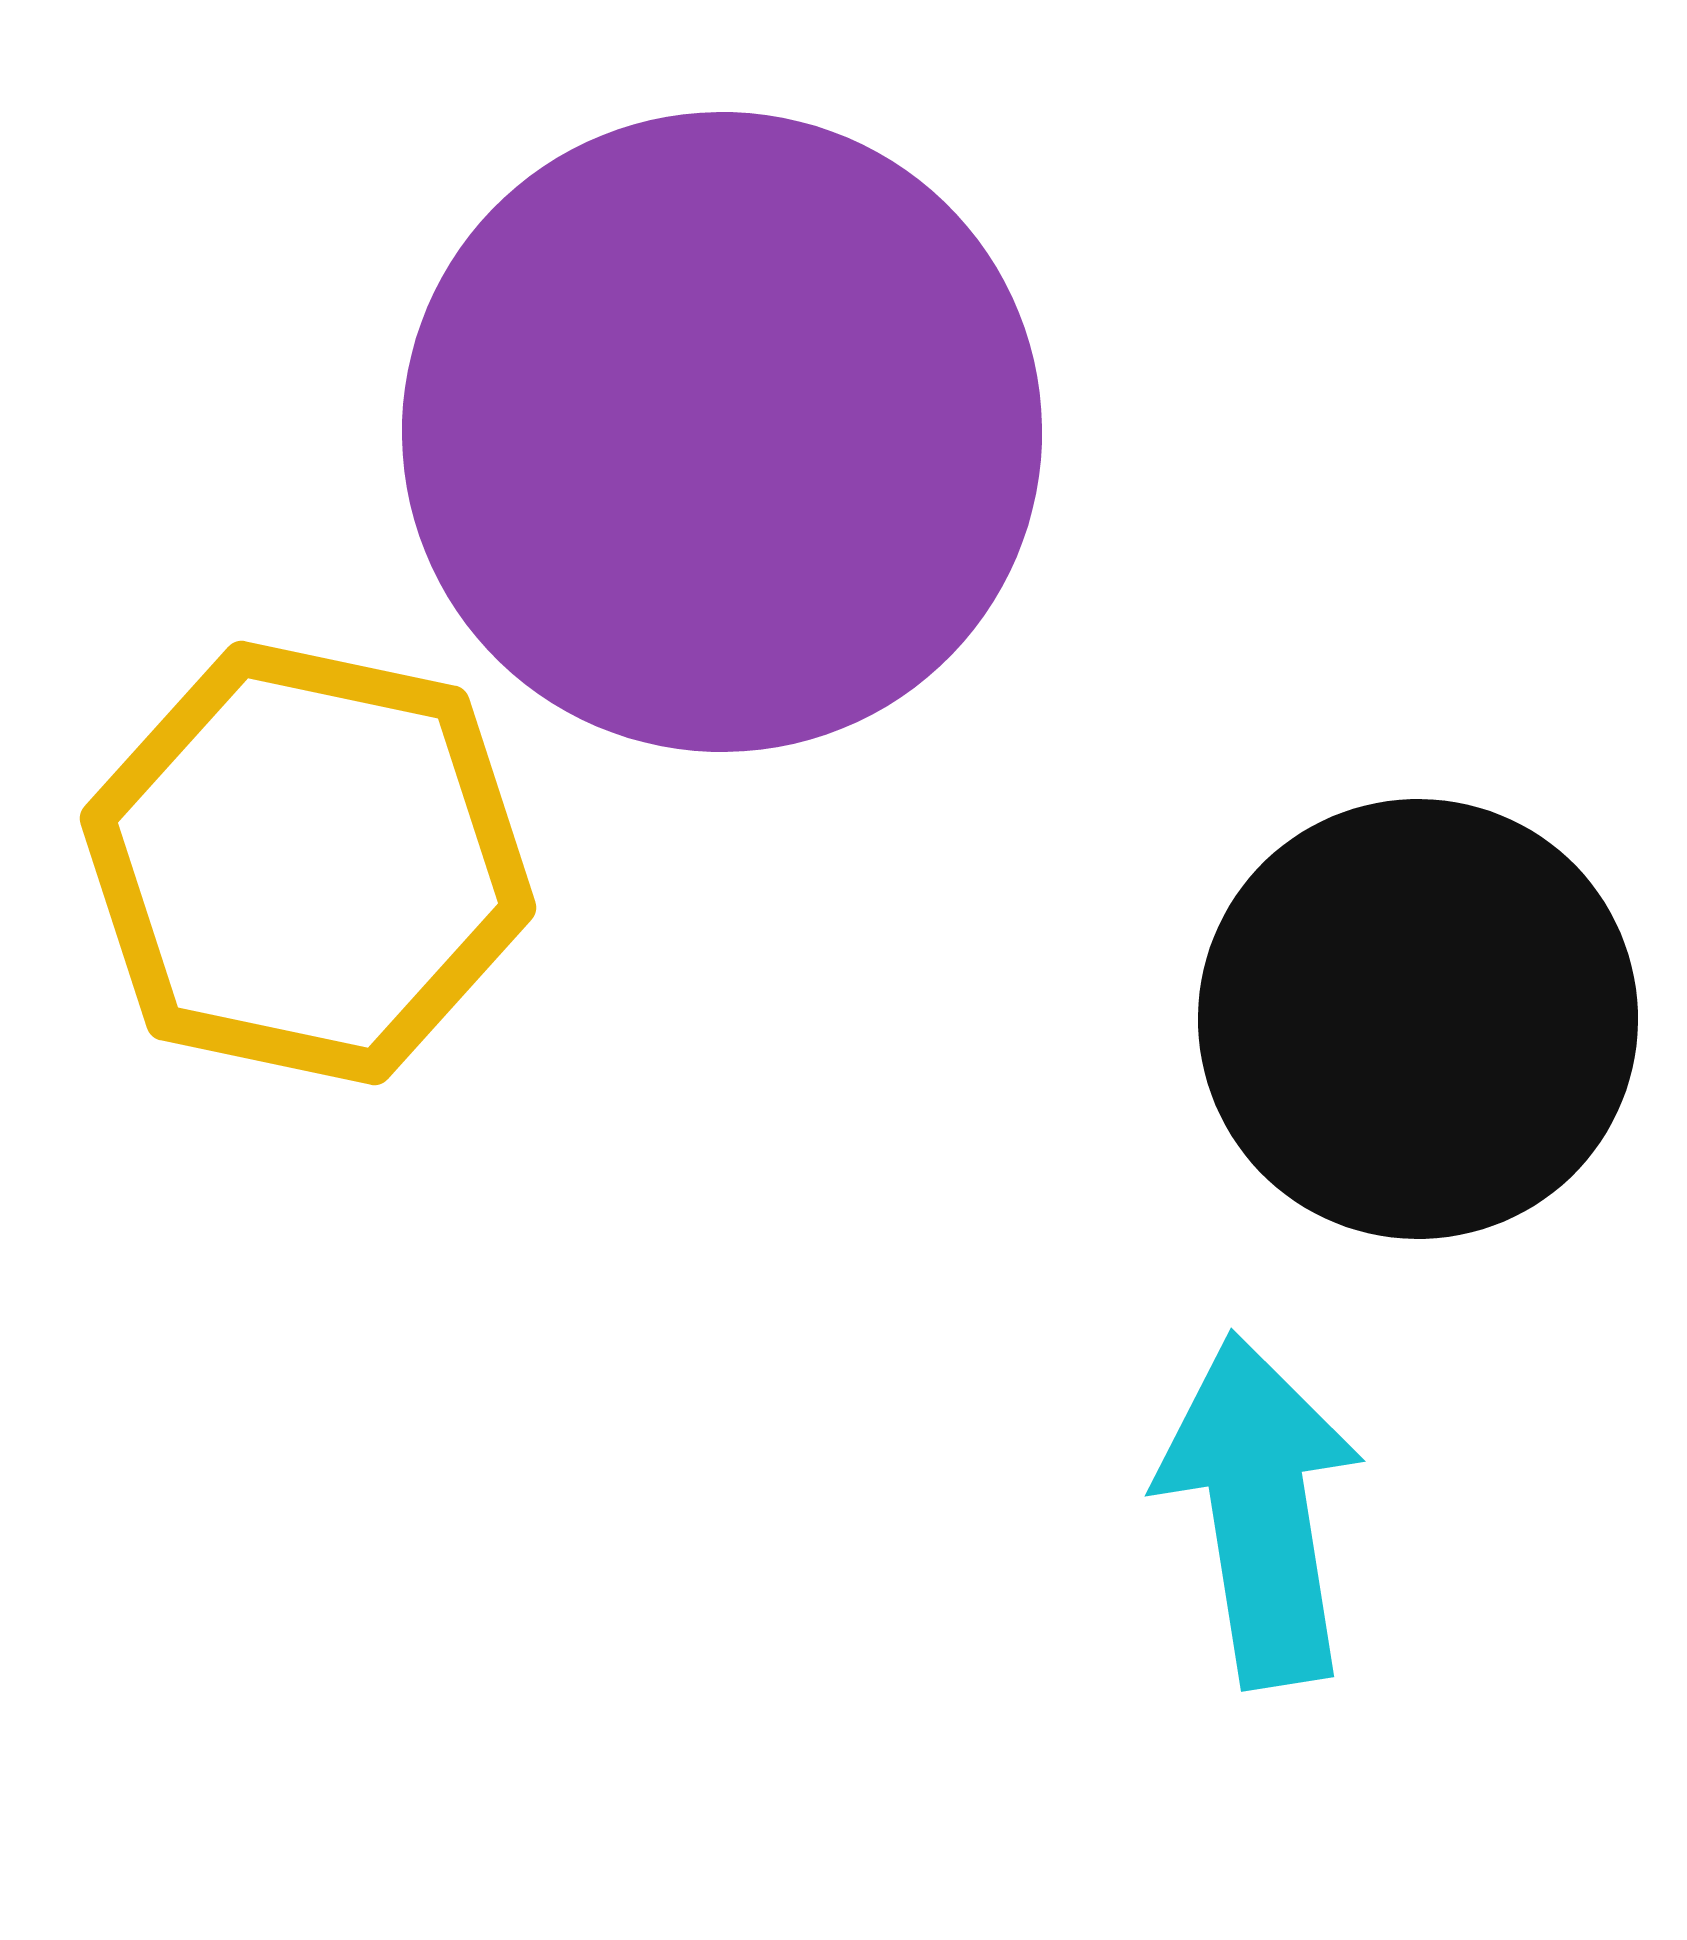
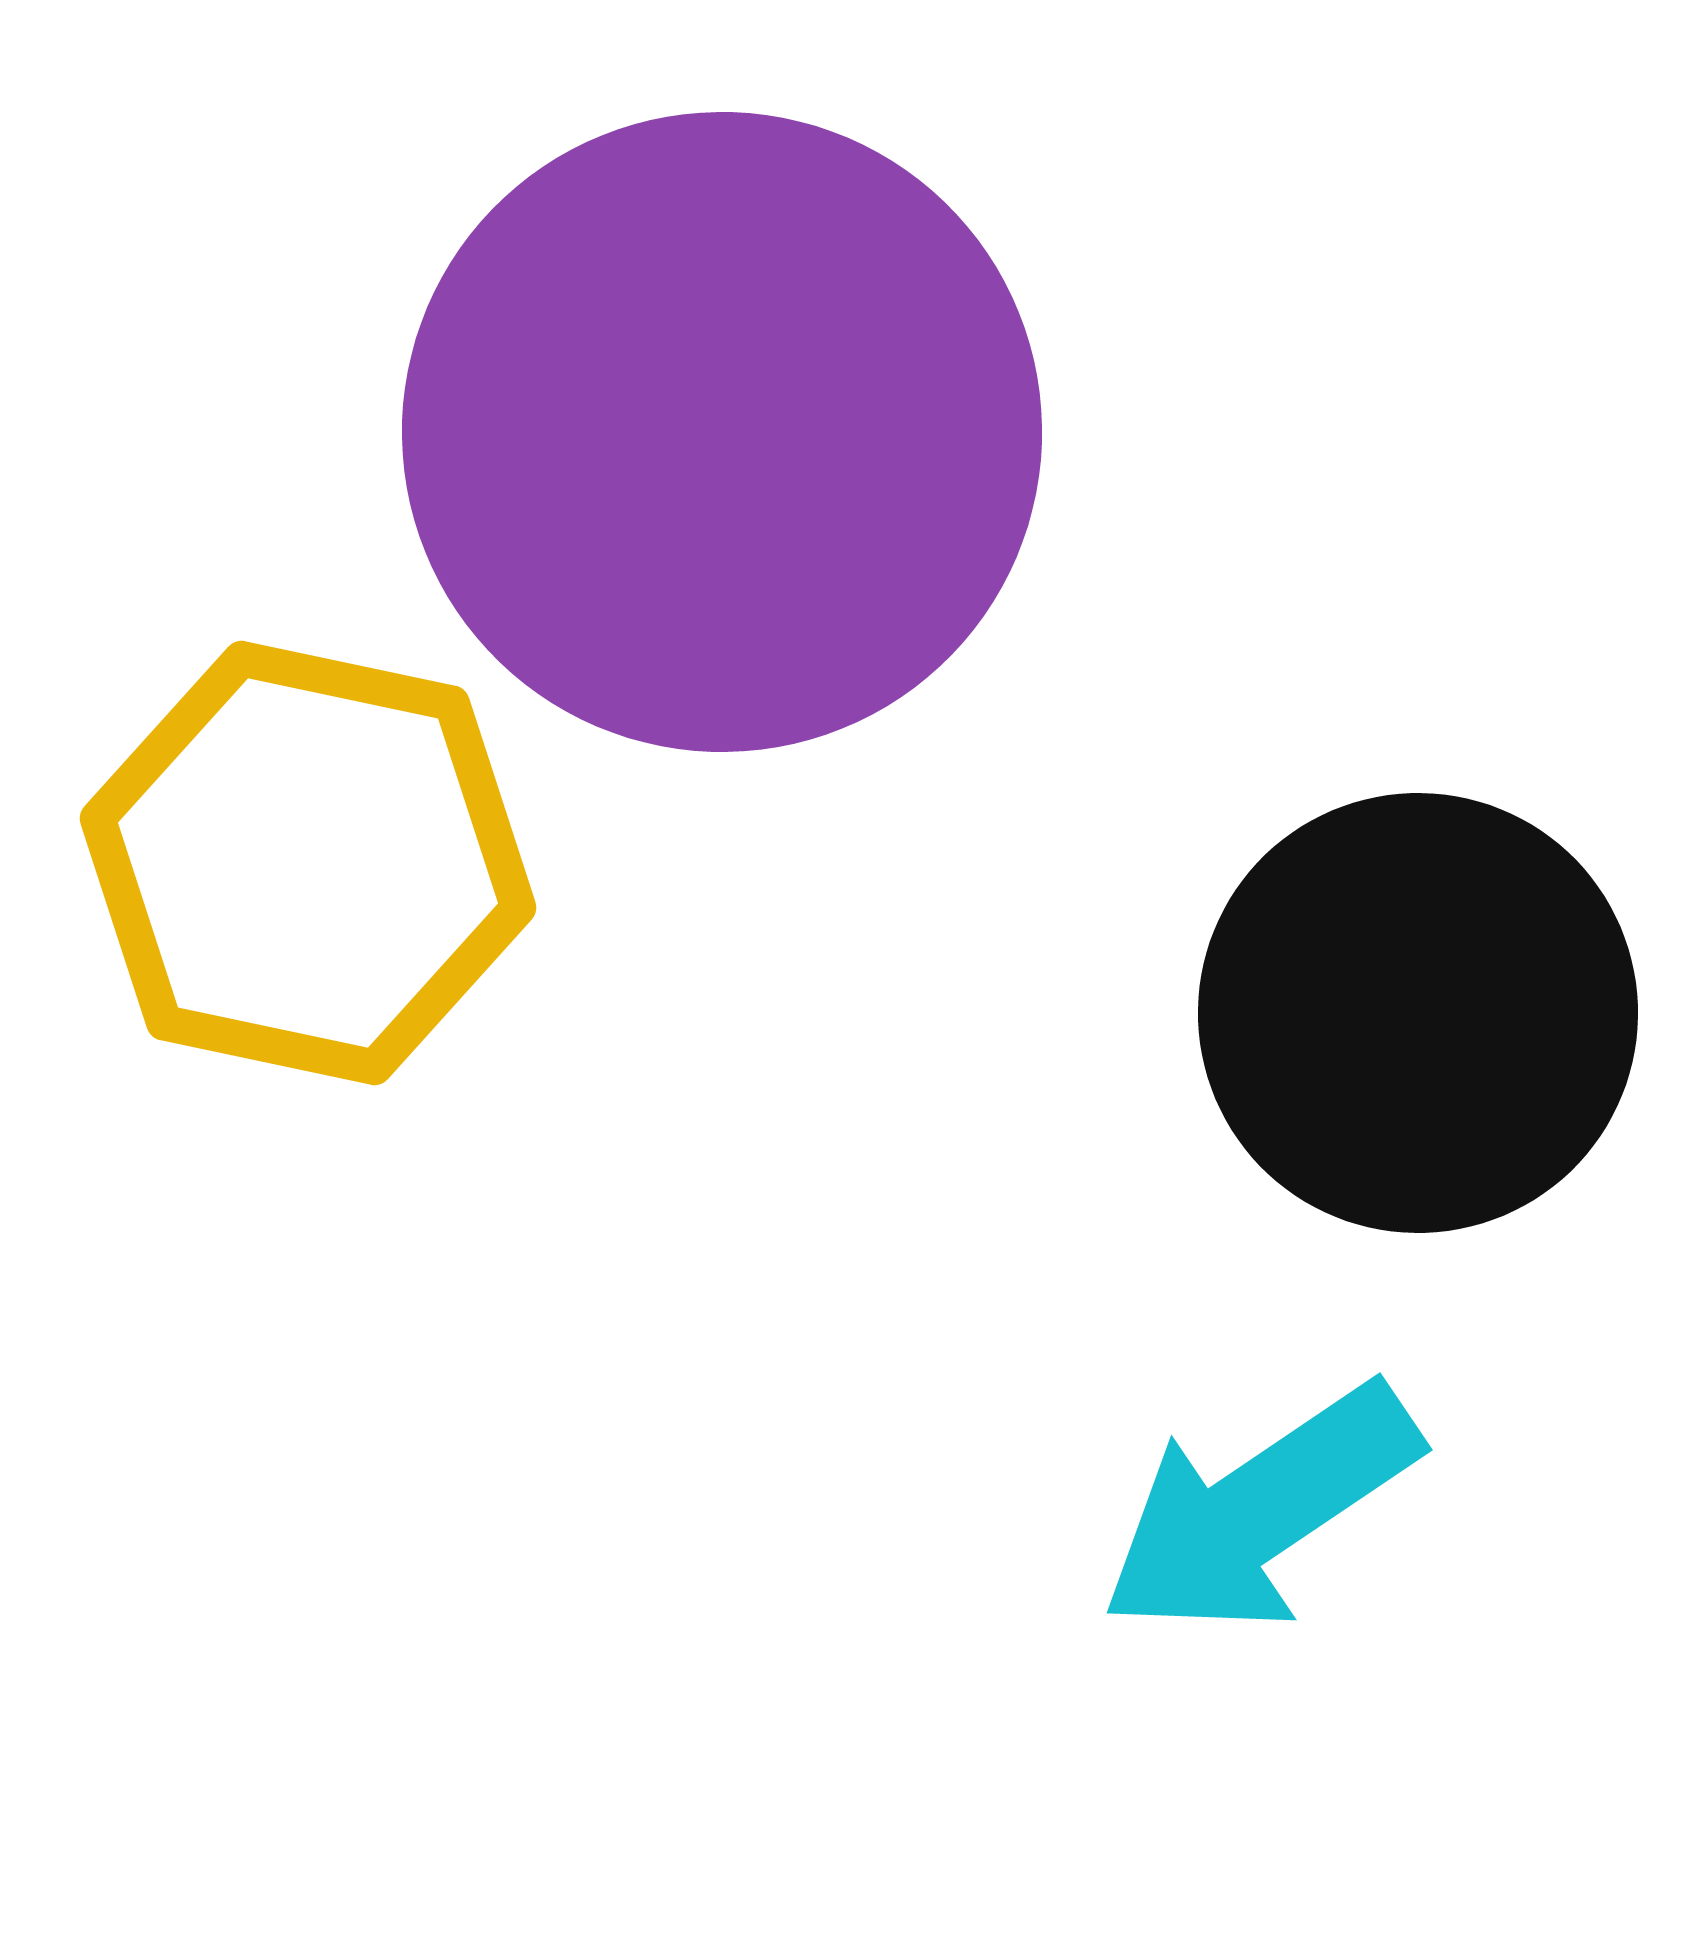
black circle: moved 6 px up
cyan arrow: rotated 115 degrees counterclockwise
